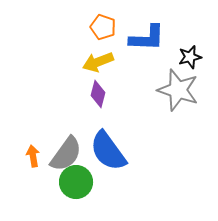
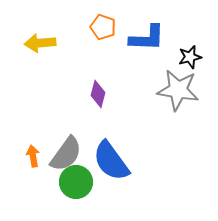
yellow arrow: moved 58 px left, 19 px up; rotated 16 degrees clockwise
gray star: rotated 9 degrees counterclockwise
blue semicircle: moved 3 px right, 10 px down
